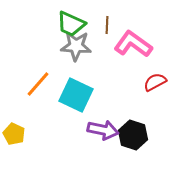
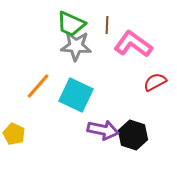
orange line: moved 2 px down
